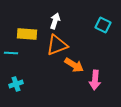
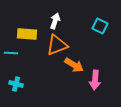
cyan square: moved 3 px left, 1 px down
cyan cross: rotated 32 degrees clockwise
